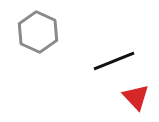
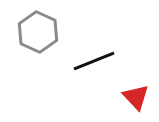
black line: moved 20 px left
